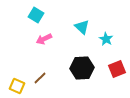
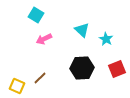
cyan triangle: moved 3 px down
